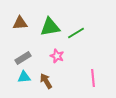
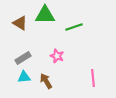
brown triangle: rotated 35 degrees clockwise
green triangle: moved 5 px left, 12 px up; rotated 10 degrees clockwise
green line: moved 2 px left, 6 px up; rotated 12 degrees clockwise
